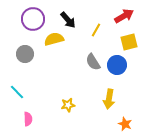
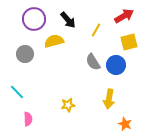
purple circle: moved 1 px right
yellow semicircle: moved 2 px down
blue circle: moved 1 px left
